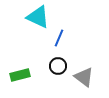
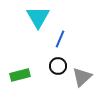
cyan triangle: rotated 35 degrees clockwise
blue line: moved 1 px right, 1 px down
gray triangle: moved 2 px left; rotated 40 degrees clockwise
